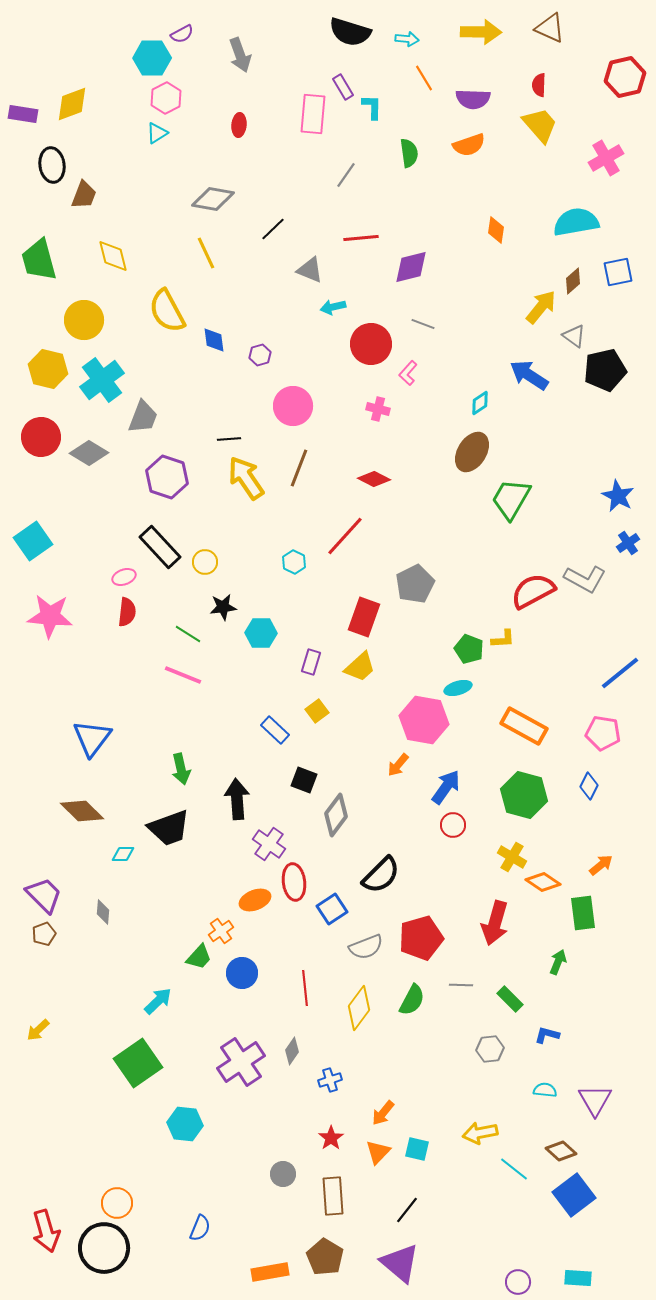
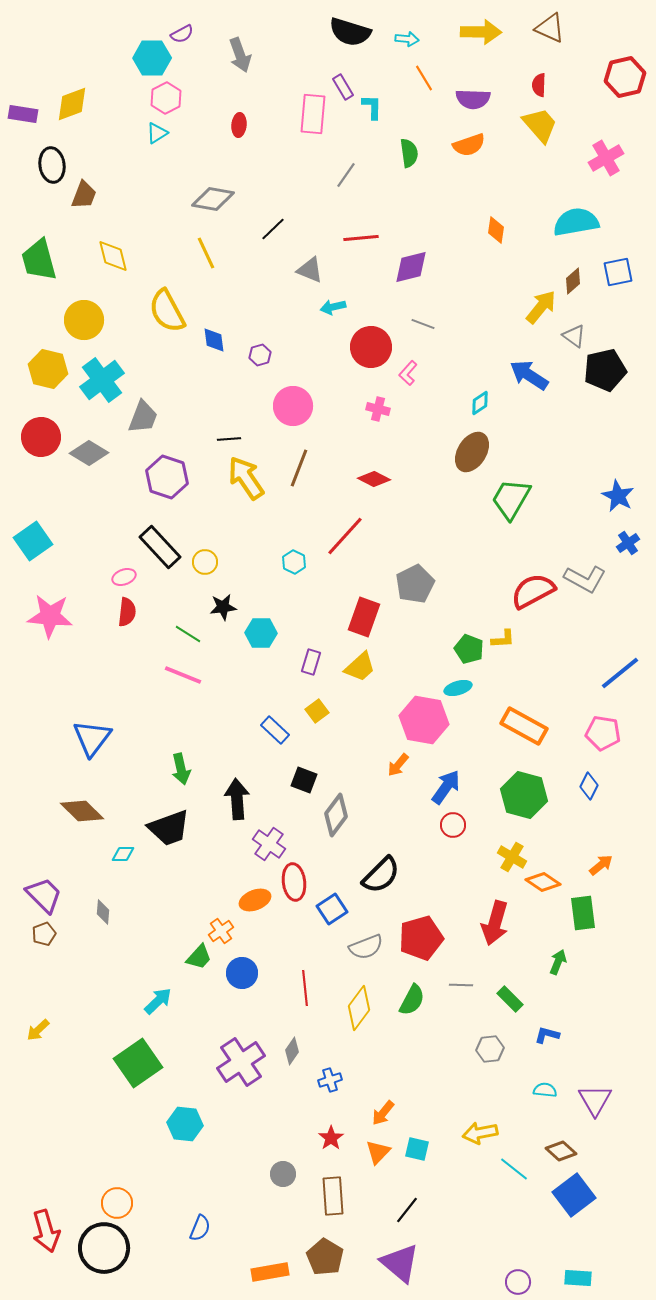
red circle at (371, 344): moved 3 px down
